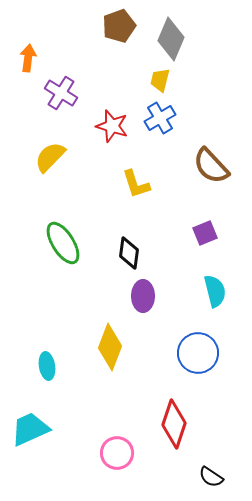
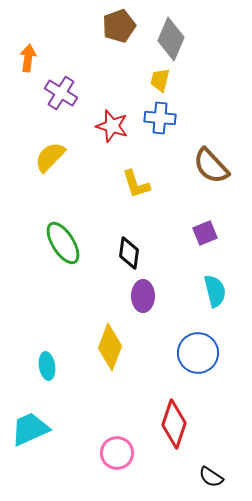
blue cross: rotated 36 degrees clockwise
